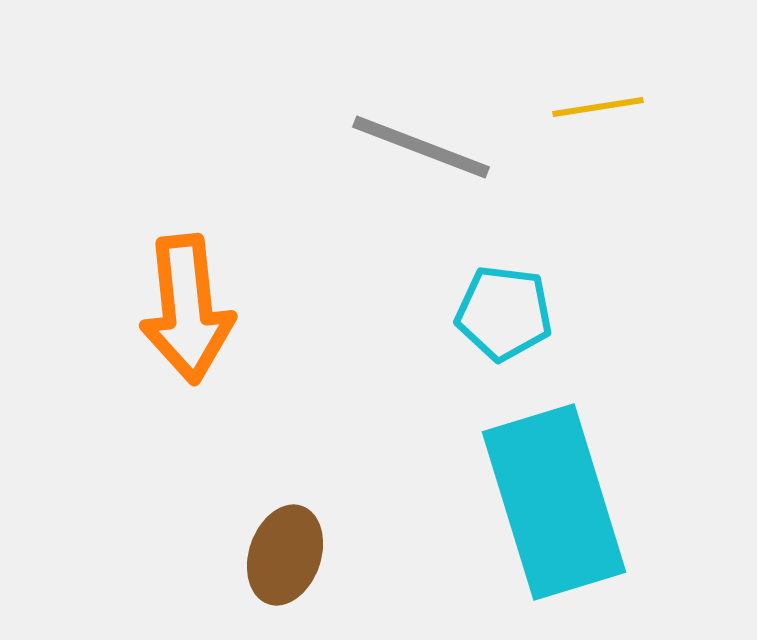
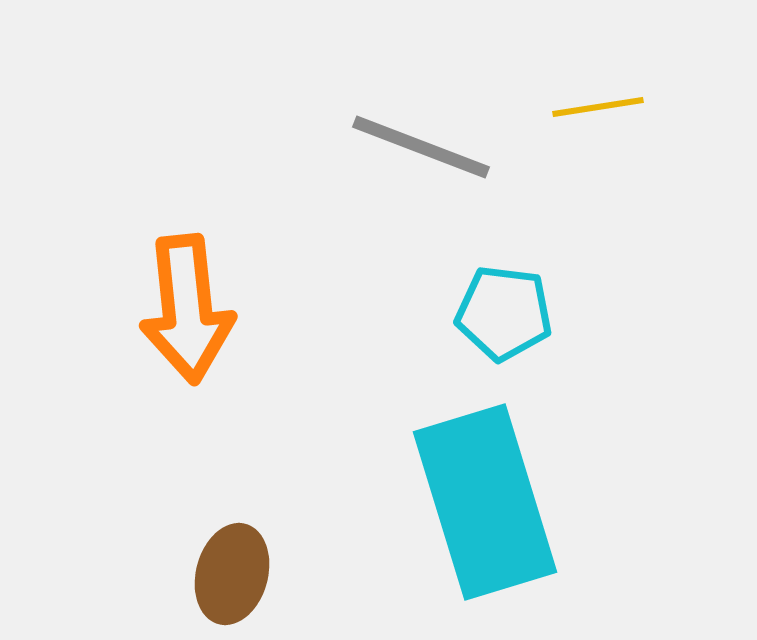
cyan rectangle: moved 69 px left
brown ellipse: moved 53 px left, 19 px down; rotated 4 degrees counterclockwise
